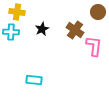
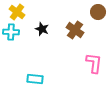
yellow cross: rotated 28 degrees clockwise
black star: rotated 24 degrees counterclockwise
pink L-shape: moved 17 px down
cyan rectangle: moved 1 px right, 1 px up
